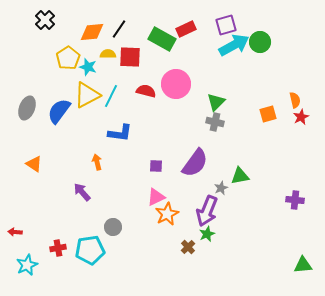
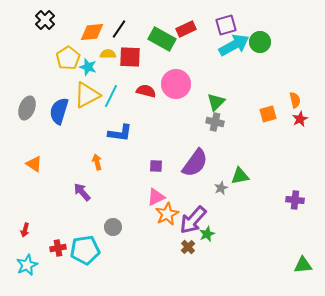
blue semicircle at (59, 111): rotated 20 degrees counterclockwise
red star at (301, 117): moved 1 px left, 2 px down
purple arrow at (207, 211): moved 14 px left, 9 px down; rotated 20 degrees clockwise
red arrow at (15, 232): moved 10 px right, 2 px up; rotated 80 degrees counterclockwise
cyan pentagon at (90, 250): moved 5 px left
